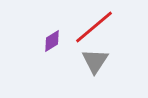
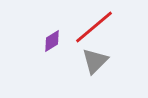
gray triangle: rotated 12 degrees clockwise
